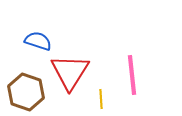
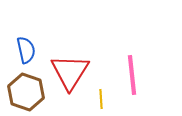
blue semicircle: moved 12 px left, 9 px down; rotated 60 degrees clockwise
